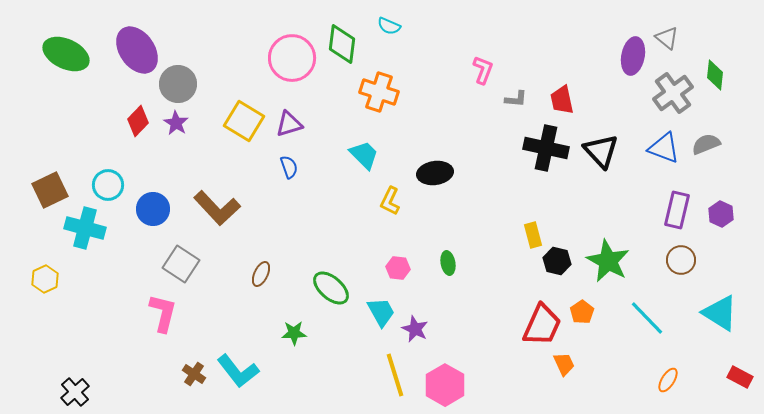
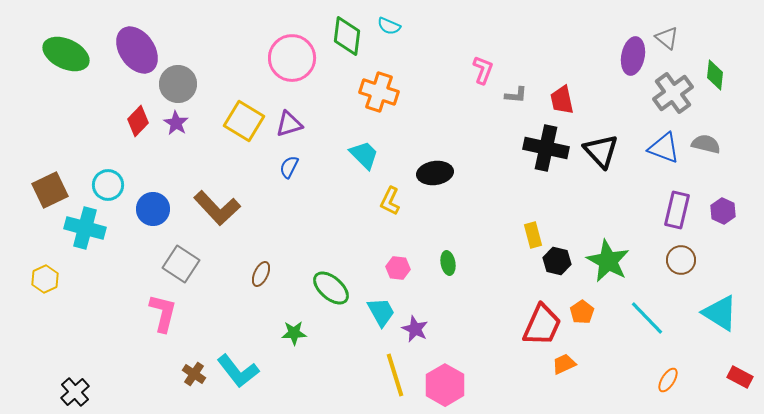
green diamond at (342, 44): moved 5 px right, 8 px up
gray L-shape at (516, 99): moved 4 px up
gray semicircle at (706, 144): rotated 36 degrees clockwise
blue semicircle at (289, 167): rotated 135 degrees counterclockwise
purple hexagon at (721, 214): moved 2 px right, 3 px up
orange trapezoid at (564, 364): rotated 90 degrees counterclockwise
